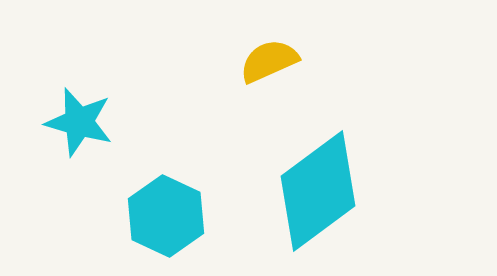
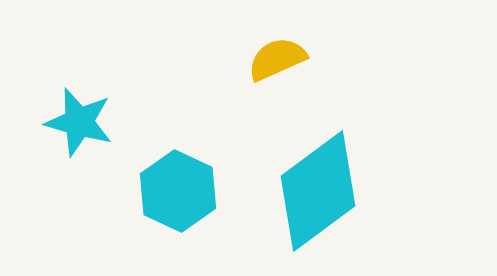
yellow semicircle: moved 8 px right, 2 px up
cyan hexagon: moved 12 px right, 25 px up
